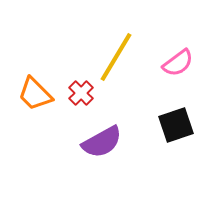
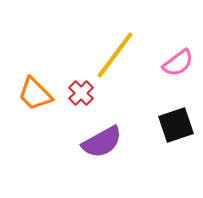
yellow line: moved 1 px left, 2 px up; rotated 6 degrees clockwise
